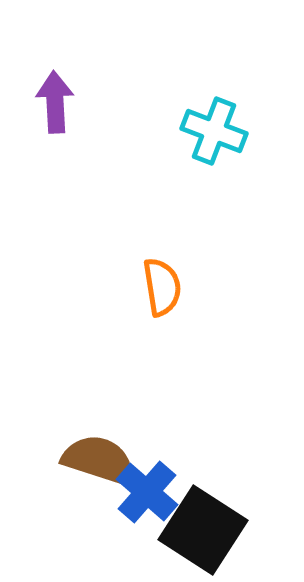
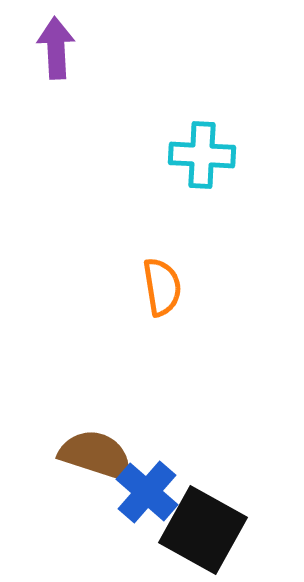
purple arrow: moved 1 px right, 54 px up
cyan cross: moved 12 px left, 24 px down; rotated 18 degrees counterclockwise
brown semicircle: moved 3 px left, 5 px up
black square: rotated 4 degrees counterclockwise
